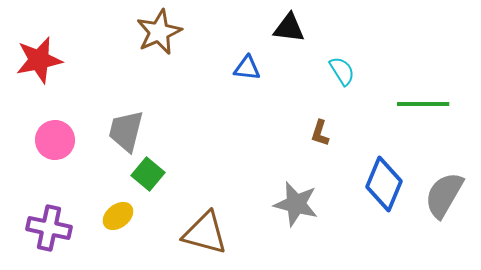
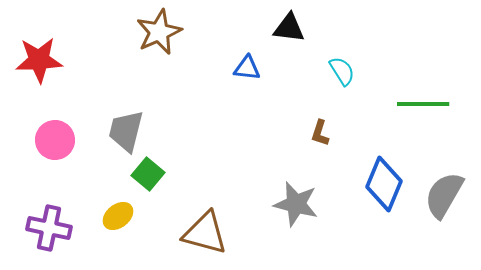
red star: rotated 9 degrees clockwise
